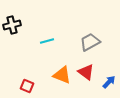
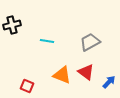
cyan line: rotated 24 degrees clockwise
